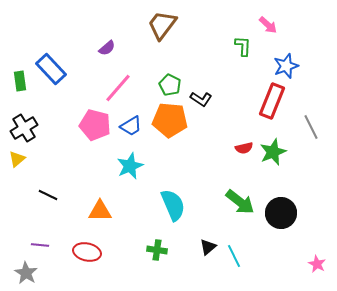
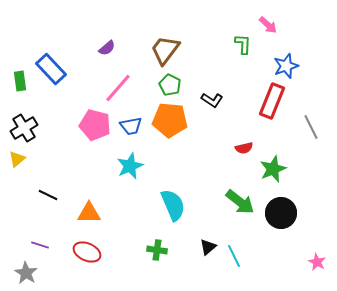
brown trapezoid: moved 3 px right, 25 px down
green L-shape: moved 2 px up
black L-shape: moved 11 px right, 1 px down
blue trapezoid: rotated 20 degrees clockwise
green star: moved 17 px down
orange triangle: moved 11 px left, 2 px down
purple line: rotated 12 degrees clockwise
red ellipse: rotated 12 degrees clockwise
pink star: moved 2 px up
